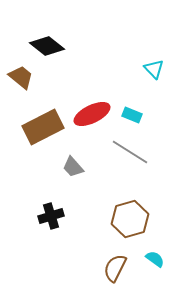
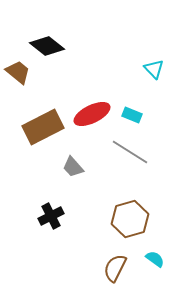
brown trapezoid: moved 3 px left, 5 px up
black cross: rotated 10 degrees counterclockwise
